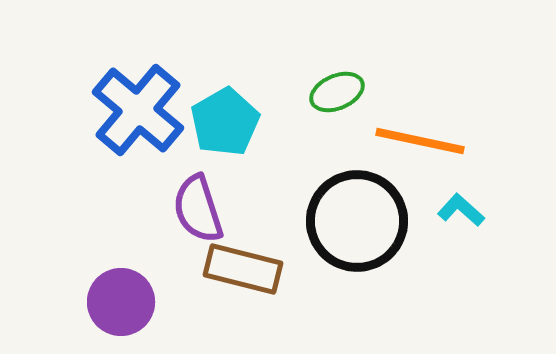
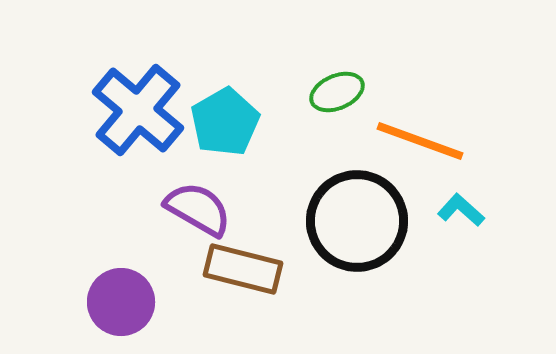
orange line: rotated 8 degrees clockwise
purple semicircle: rotated 138 degrees clockwise
